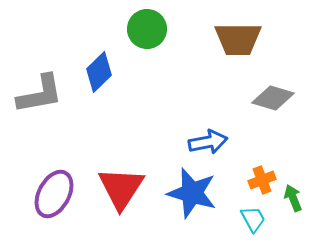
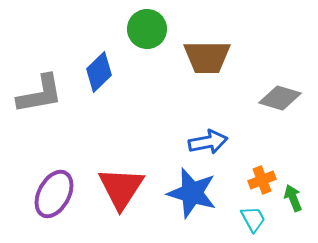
brown trapezoid: moved 31 px left, 18 px down
gray diamond: moved 7 px right
